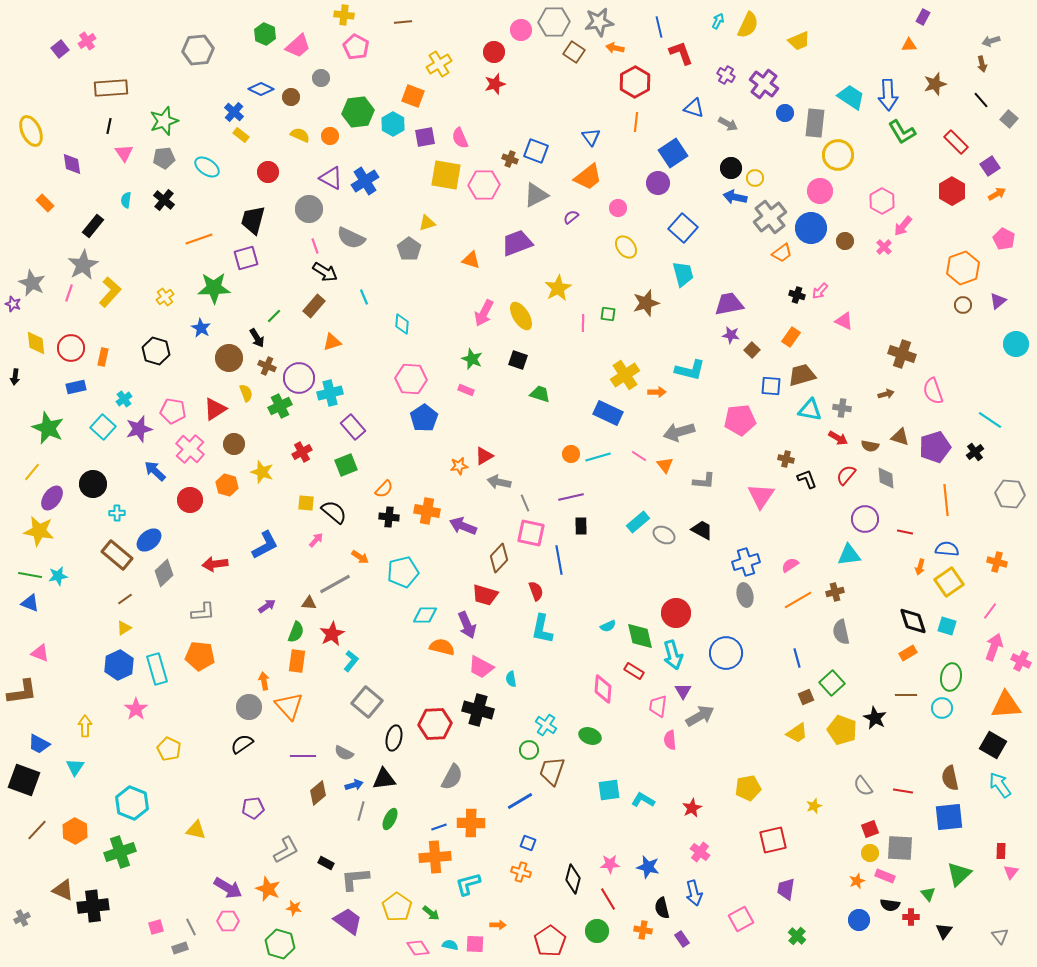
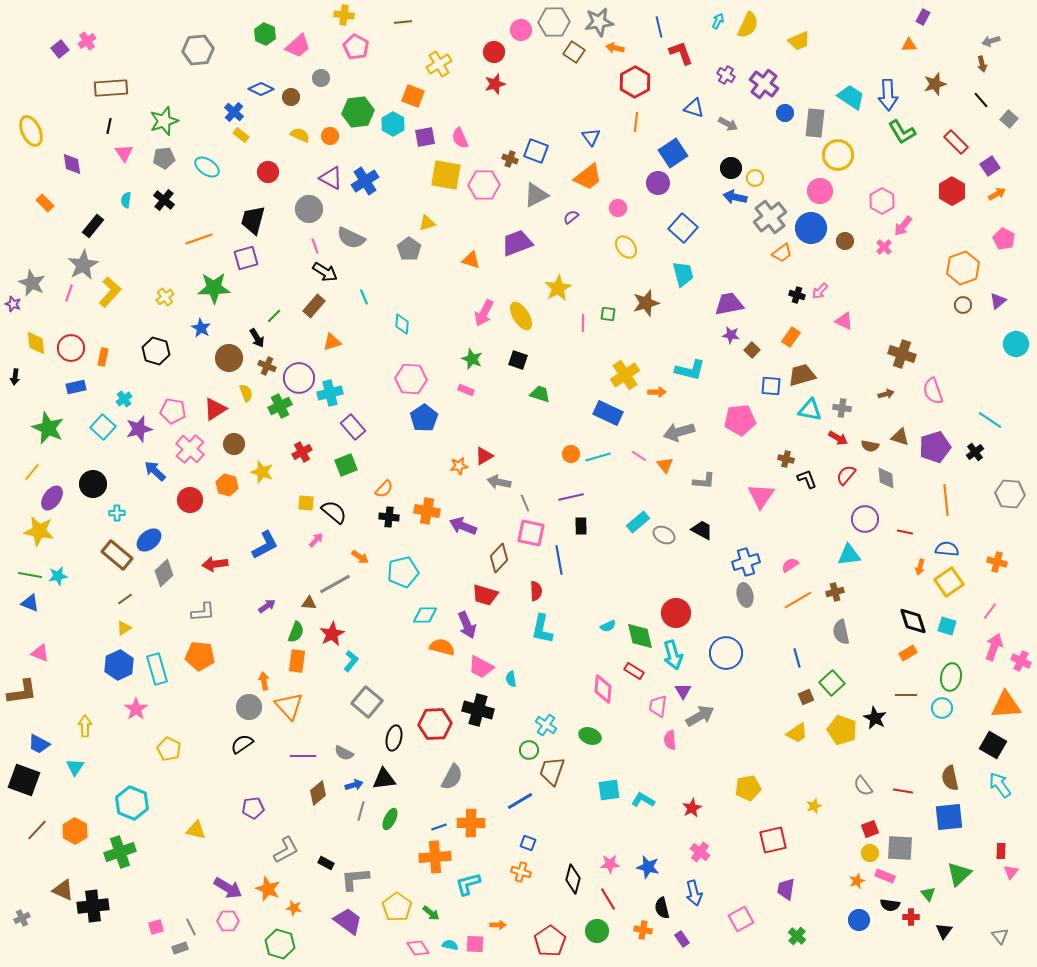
red semicircle at (536, 591): rotated 18 degrees clockwise
